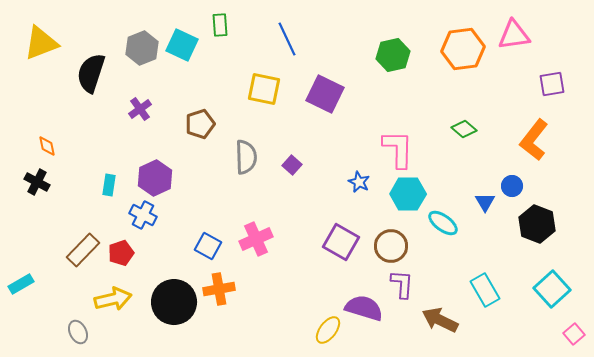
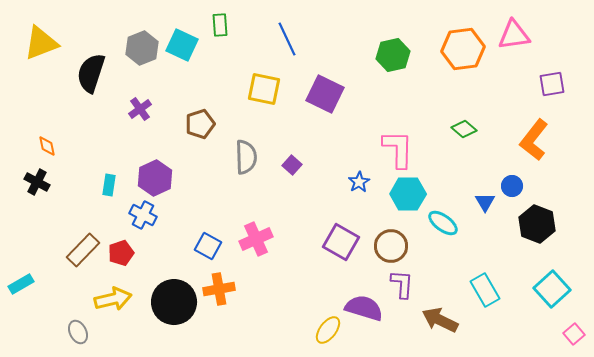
blue star at (359, 182): rotated 15 degrees clockwise
